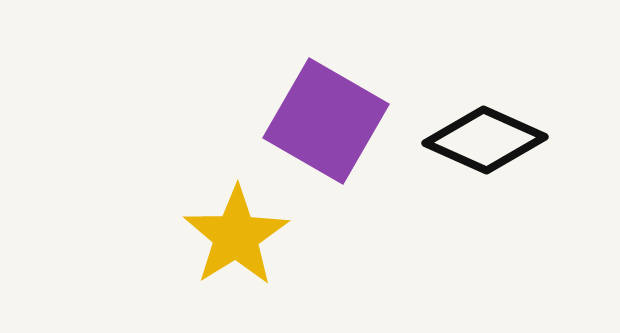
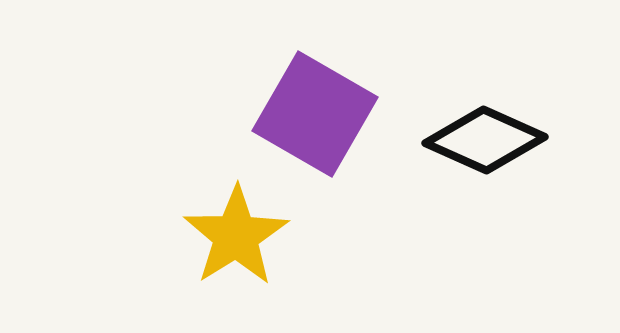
purple square: moved 11 px left, 7 px up
